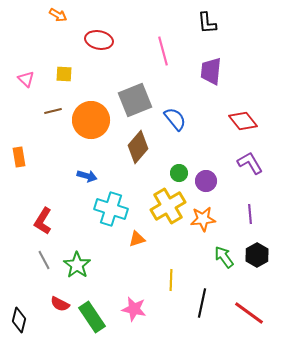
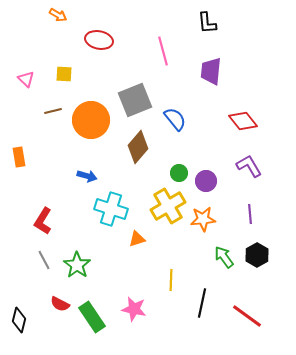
purple L-shape: moved 1 px left, 3 px down
red line: moved 2 px left, 3 px down
